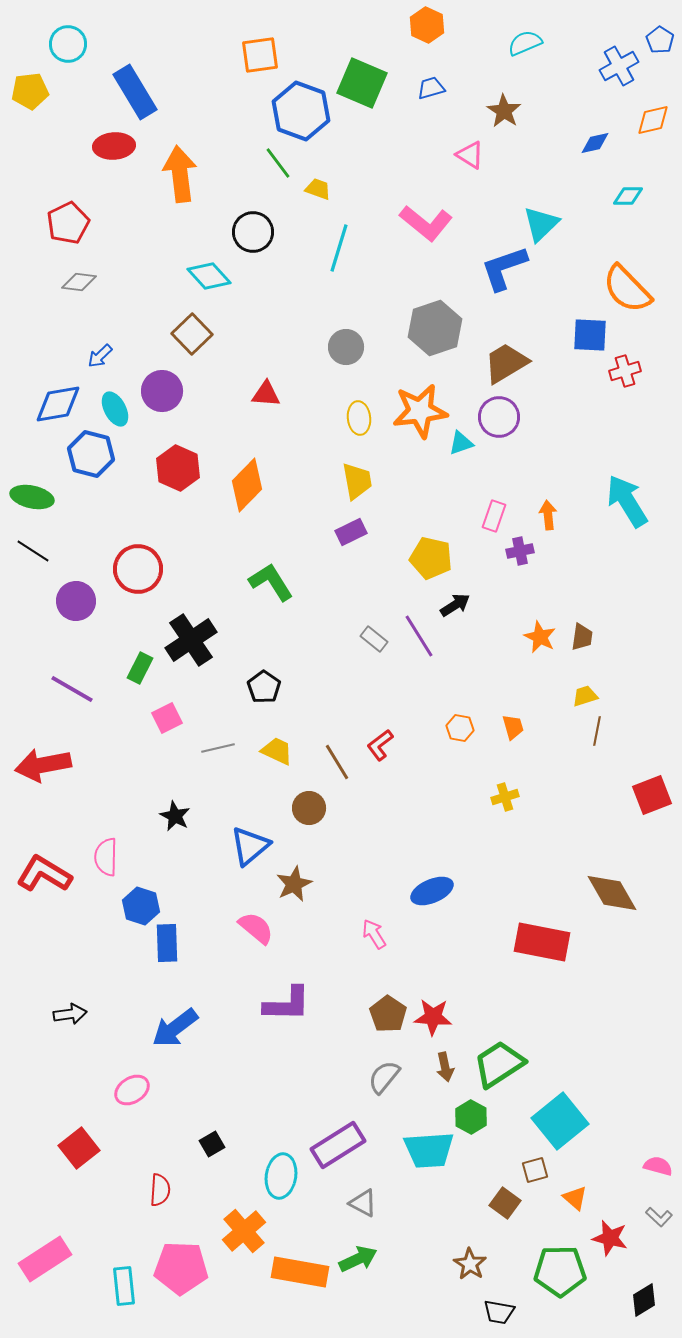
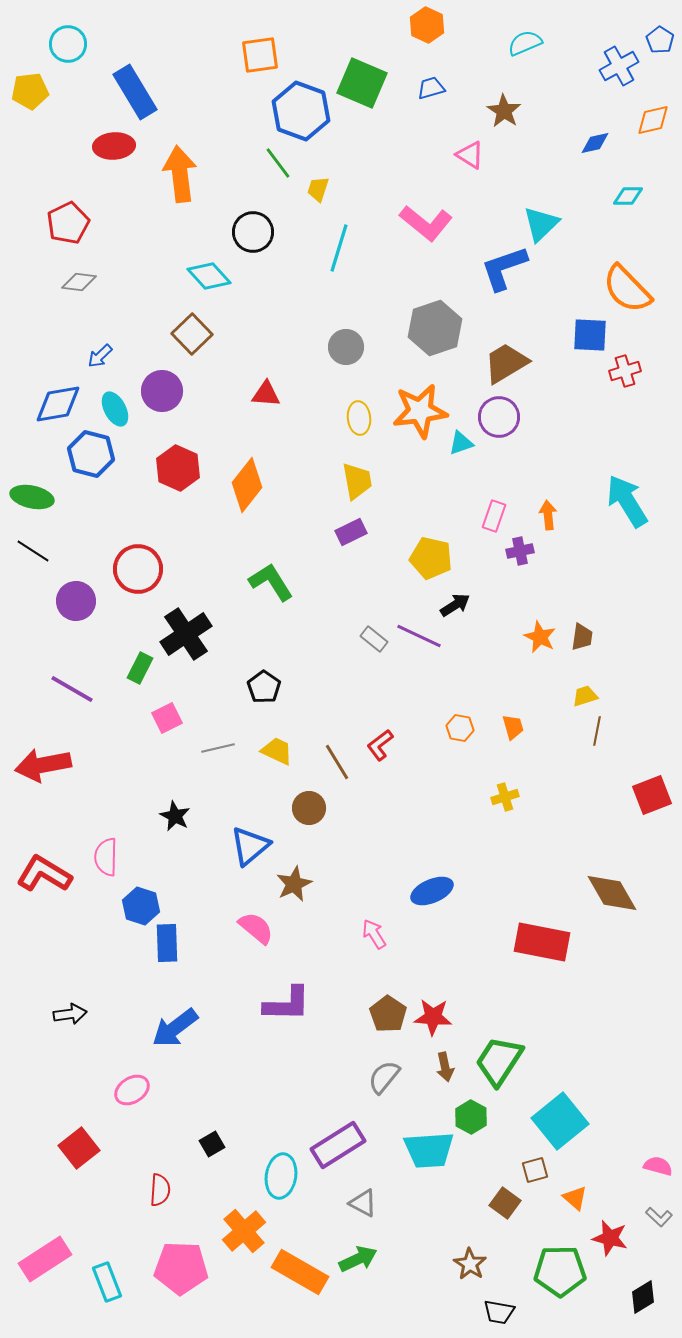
yellow trapezoid at (318, 189): rotated 92 degrees counterclockwise
orange diamond at (247, 485): rotated 6 degrees counterclockwise
purple line at (419, 636): rotated 33 degrees counterclockwise
black cross at (191, 640): moved 5 px left, 6 px up
green trapezoid at (499, 1064): moved 3 px up; rotated 24 degrees counterclockwise
orange rectangle at (300, 1272): rotated 20 degrees clockwise
cyan rectangle at (124, 1286): moved 17 px left, 4 px up; rotated 15 degrees counterclockwise
black diamond at (644, 1300): moved 1 px left, 3 px up
